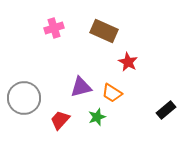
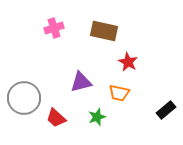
brown rectangle: rotated 12 degrees counterclockwise
purple triangle: moved 5 px up
orange trapezoid: moved 7 px right; rotated 20 degrees counterclockwise
red trapezoid: moved 4 px left, 2 px up; rotated 90 degrees counterclockwise
